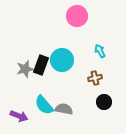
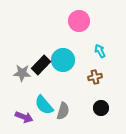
pink circle: moved 2 px right, 5 px down
cyan circle: moved 1 px right
black rectangle: rotated 24 degrees clockwise
gray star: moved 3 px left, 4 px down; rotated 18 degrees clockwise
brown cross: moved 1 px up
black circle: moved 3 px left, 6 px down
gray semicircle: moved 1 px left, 2 px down; rotated 96 degrees clockwise
purple arrow: moved 5 px right, 1 px down
